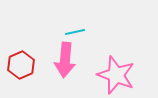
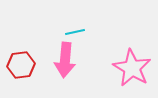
red hexagon: rotated 16 degrees clockwise
pink star: moved 16 px right, 7 px up; rotated 9 degrees clockwise
